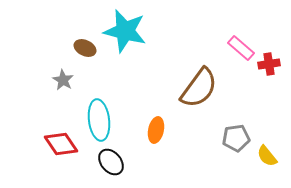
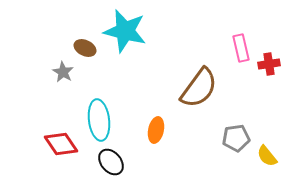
pink rectangle: rotated 36 degrees clockwise
gray star: moved 8 px up
